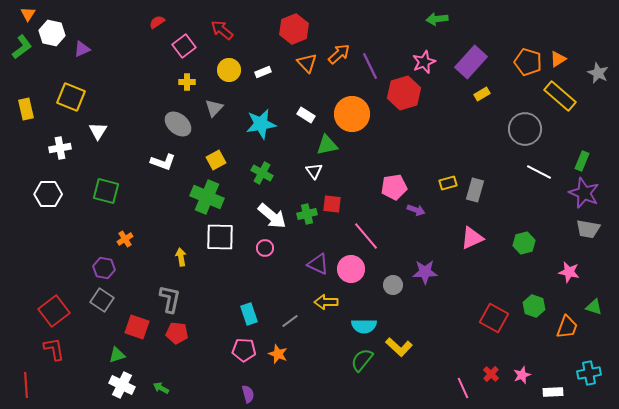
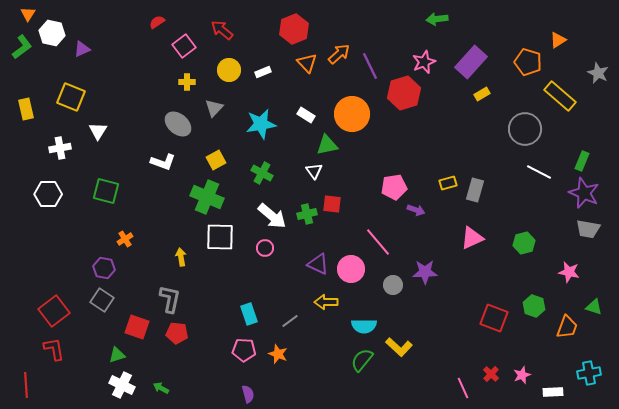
orange triangle at (558, 59): moved 19 px up
pink line at (366, 236): moved 12 px right, 6 px down
red square at (494, 318): rotated 8 degrees counterclockwise
